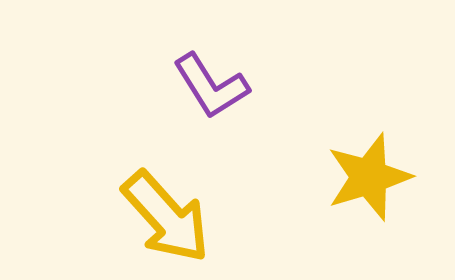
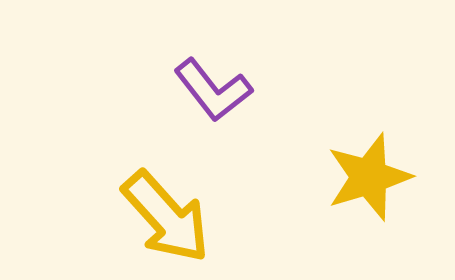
purple L-shape: moved 2 px right, 4 px down; rotated 6 degrees counterclockwise
